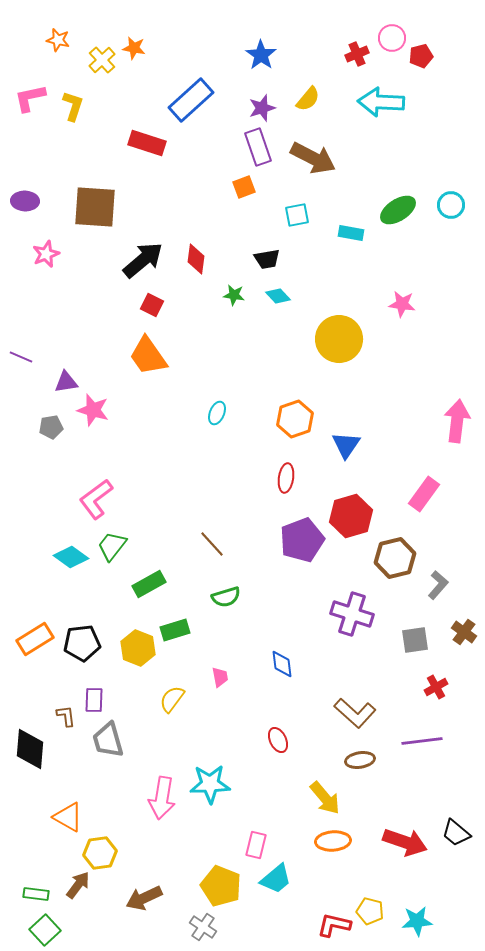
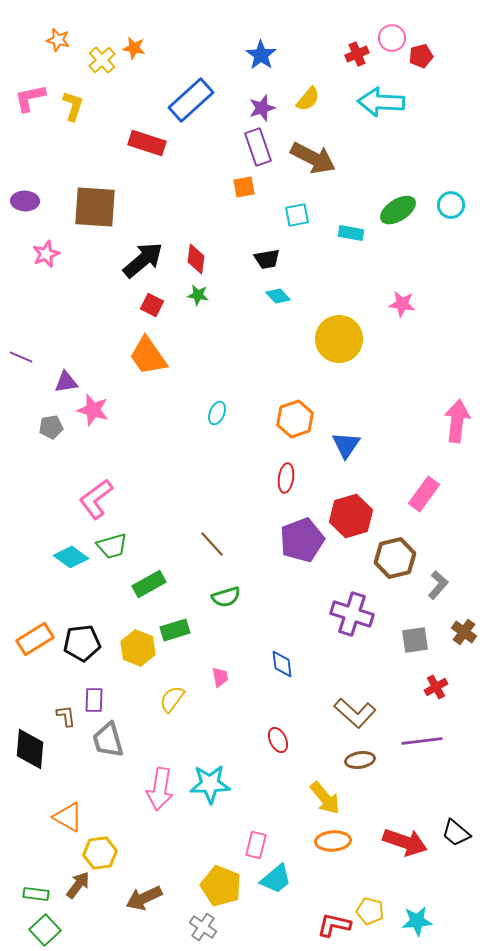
orange square at (244, 187): rotated 10 degrees clockwise
green star at (234, 295): moved 36 px left
green trapezoid at (112, 546): rotated 144 degrees counterclockwise
pink arrow at (162, 798): moved 2 px left, 9 px up
